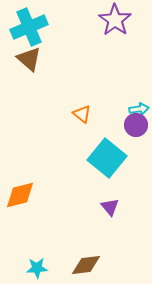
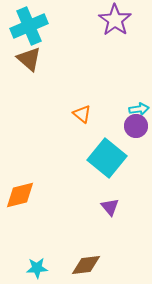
cyan cross: moved 1 px up
purple circle: moved 1 px down
